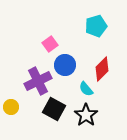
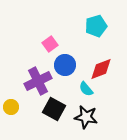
red diamond: moved 1 px left; rotated 25 degrees clockwise
black star: moved 2 px down; rotated 25 degrees counterclockwise
